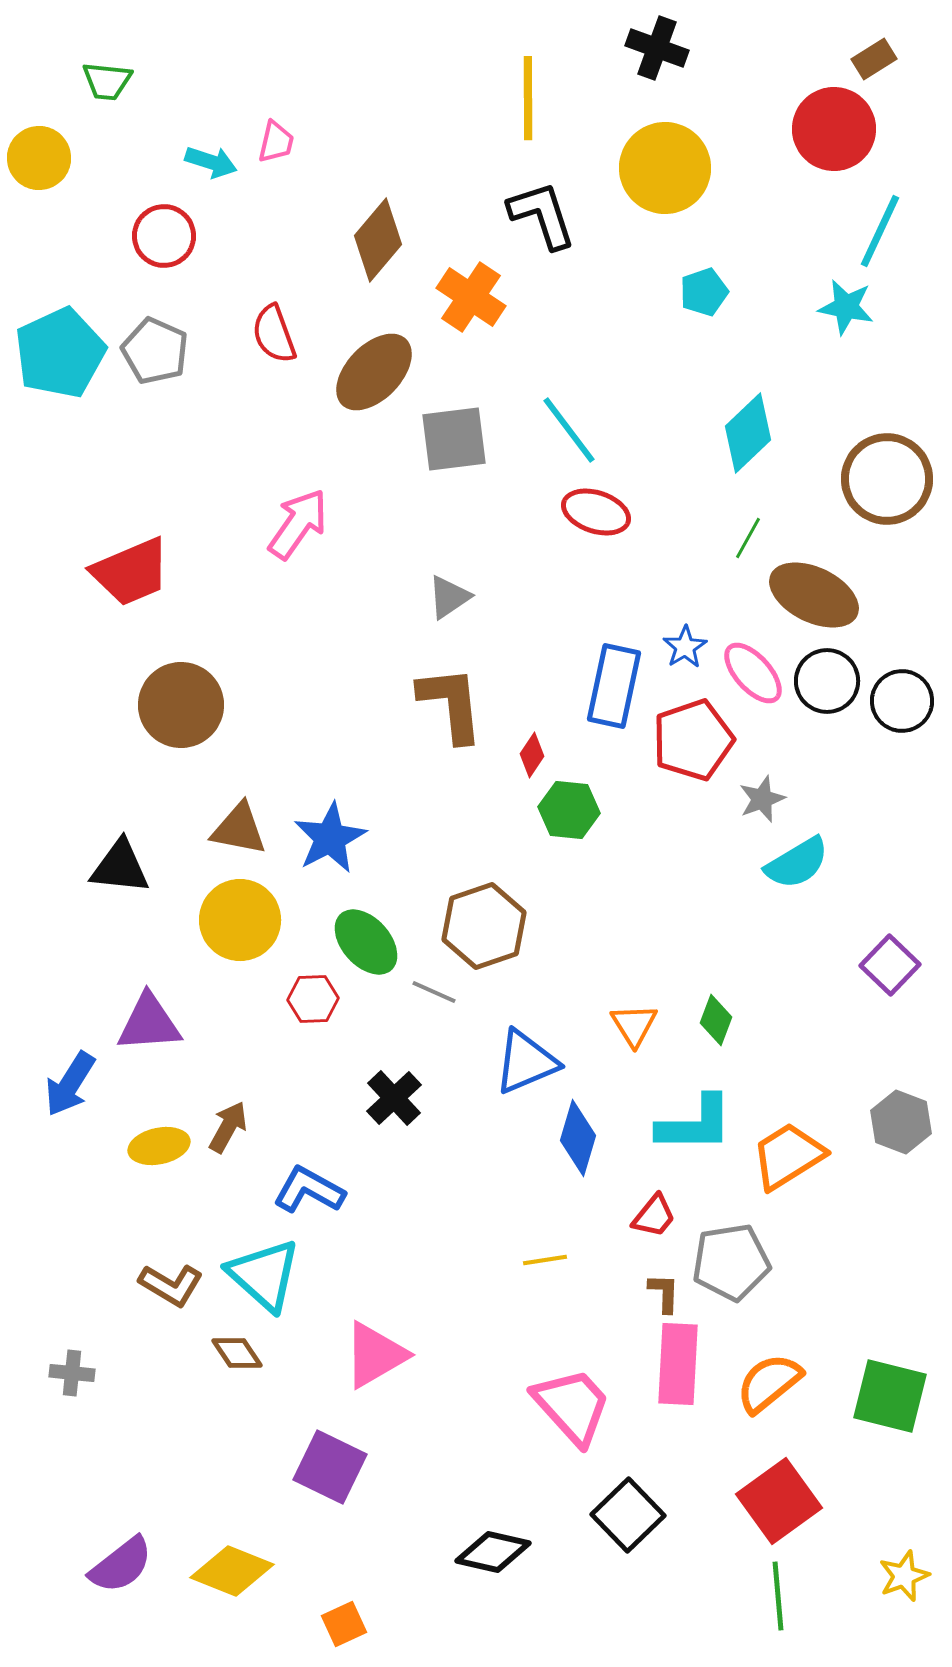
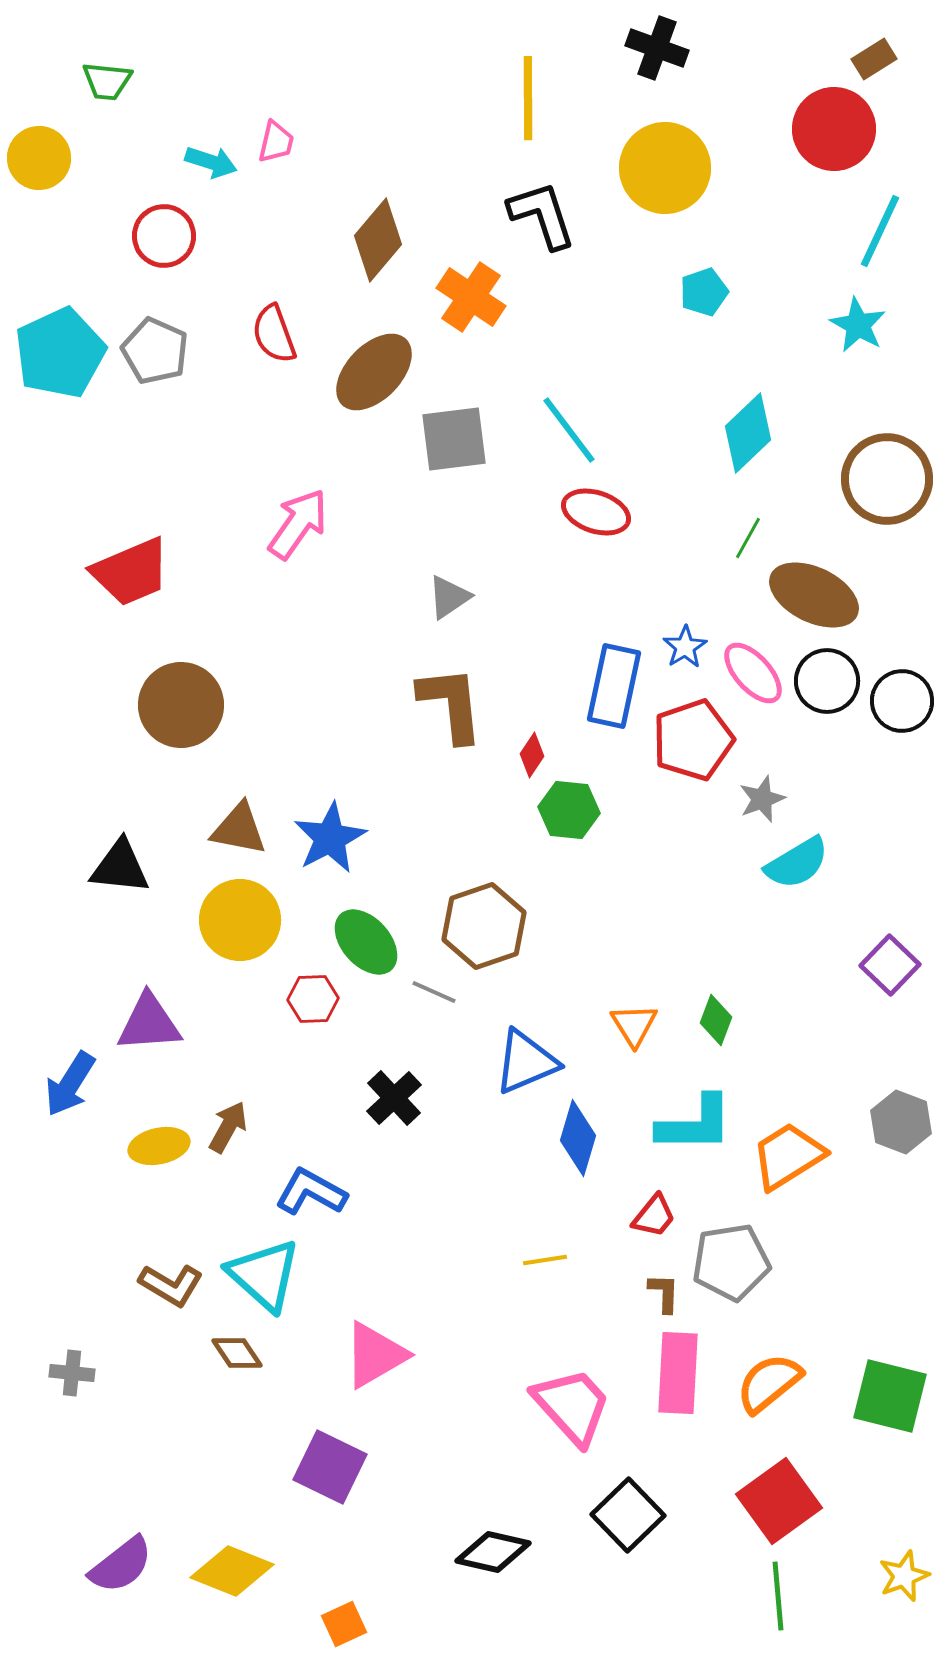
cyan star at (846, 307): moved 12 px right, 18 px down; rotated 18 degrees clockwise
blue L-shape at (309, 1190): moved 2 px right, 2 px down
pink rectangle at (678, 1364): moved 9 px down
